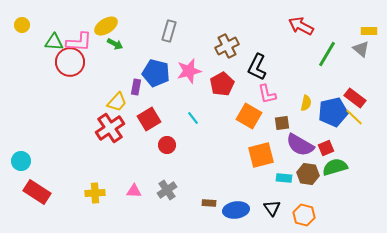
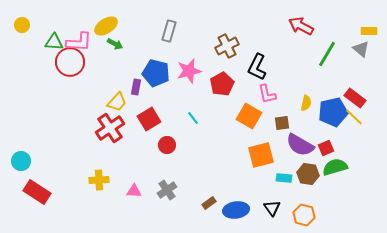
yellow cross at (95, 193): moved 4 px right, 13 px up
brown rectangle at (209, 203): rotated 40 degrees counterclockwise
